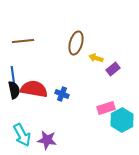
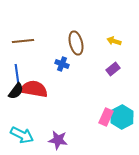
brown ellipse: rotated 30 degrees counterclockwise
yellow arrow: moved 18 px right, 17 px up
blue line: moved 4 px right, 2 px up
black semicircle: moved 2 px right, 1 px down; rotated 48 degrees clockwise
blue cross: moved 30 px up
pink rectangle: moved 9 px down; rotated 48 degrees counterclockwise
cyan hexagon: moved 3 px up
cyan arrow: rotated 35 degrees counterclockwise
purple star: moved 11 px right
